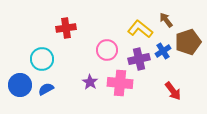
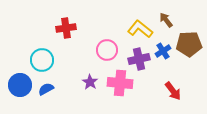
brown pentagon: moved 1 px right, 2 px down; rotated 15 degrees clockwise
cyan circle: moved 1 px down
